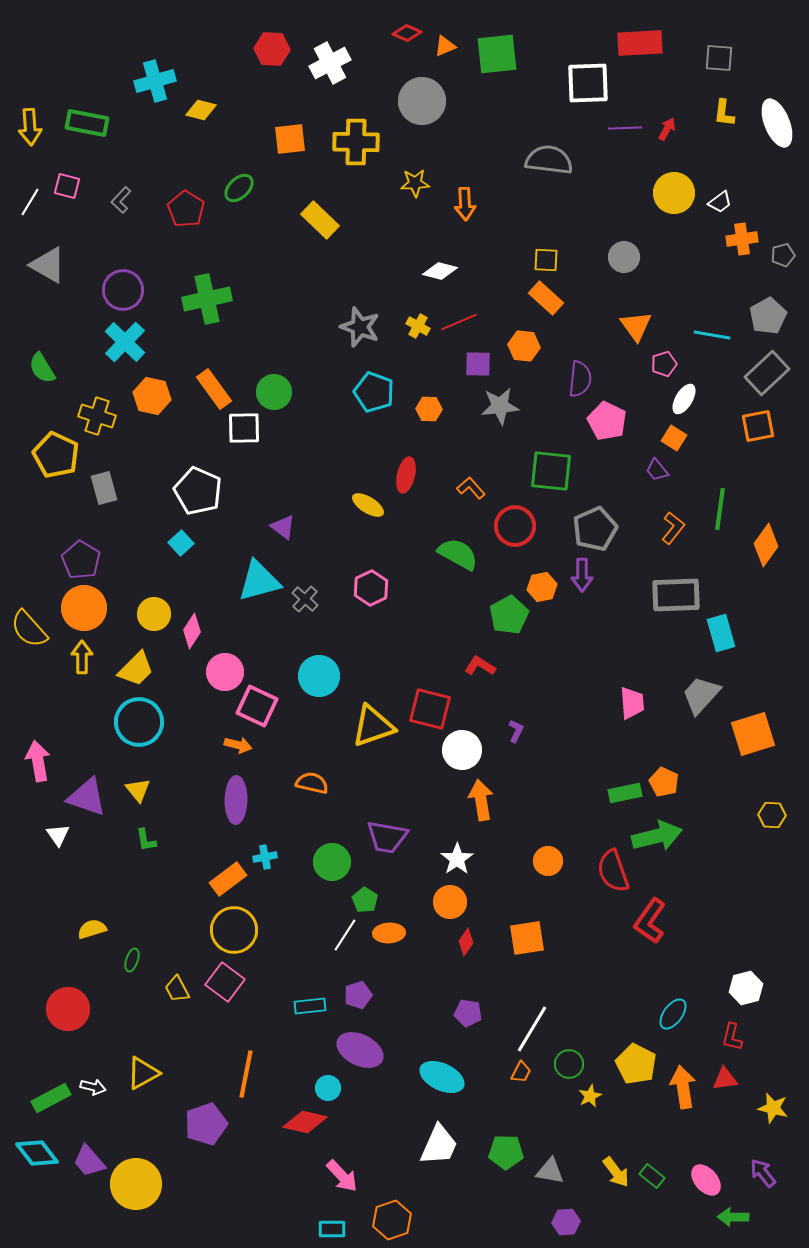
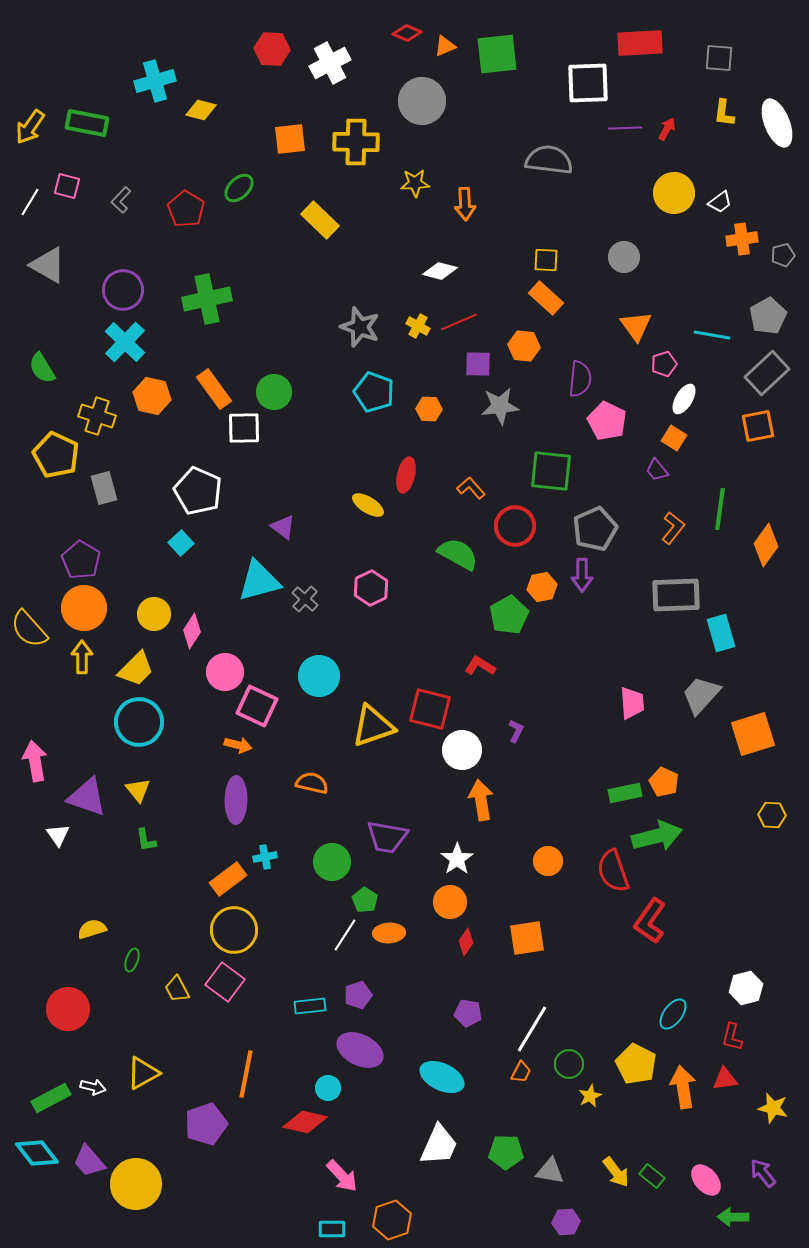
yellow arrow at (30, 127): rotated 39 degrees clockwise
pink arrow at (38, 761): moved 3 px left
